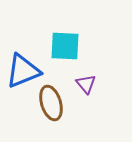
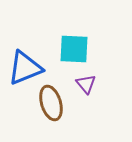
cyan square: moved 9 px right, 3 px down
blue triangle: moved 2 px right, 3 px up
